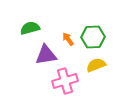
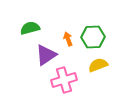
orange arrow: rotated 16 degrees clockwise
purple triangle: rotated 25 degrees counterclockwise
yellow semicircle: moved 2 px right
pink cross: moved 1 px left, 1 px up
